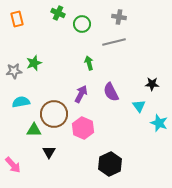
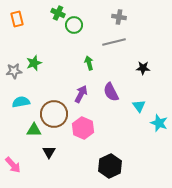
green circle: moved 8 px left, 1 px down
black star: moved 9 px left, 16 px up
black hexagon: moved 2 px down
